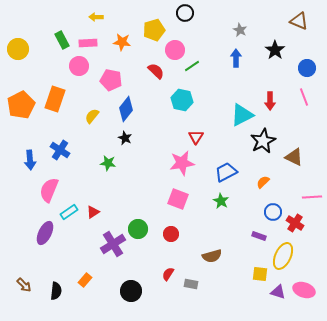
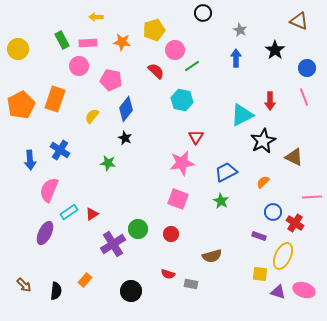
black circle at (185, 13): moved 18 px right
red triangle at (93, 212): moved 1 px left, 2 px down
red semicircle at (168, 274): rotated 104 degrees counterclockwise
